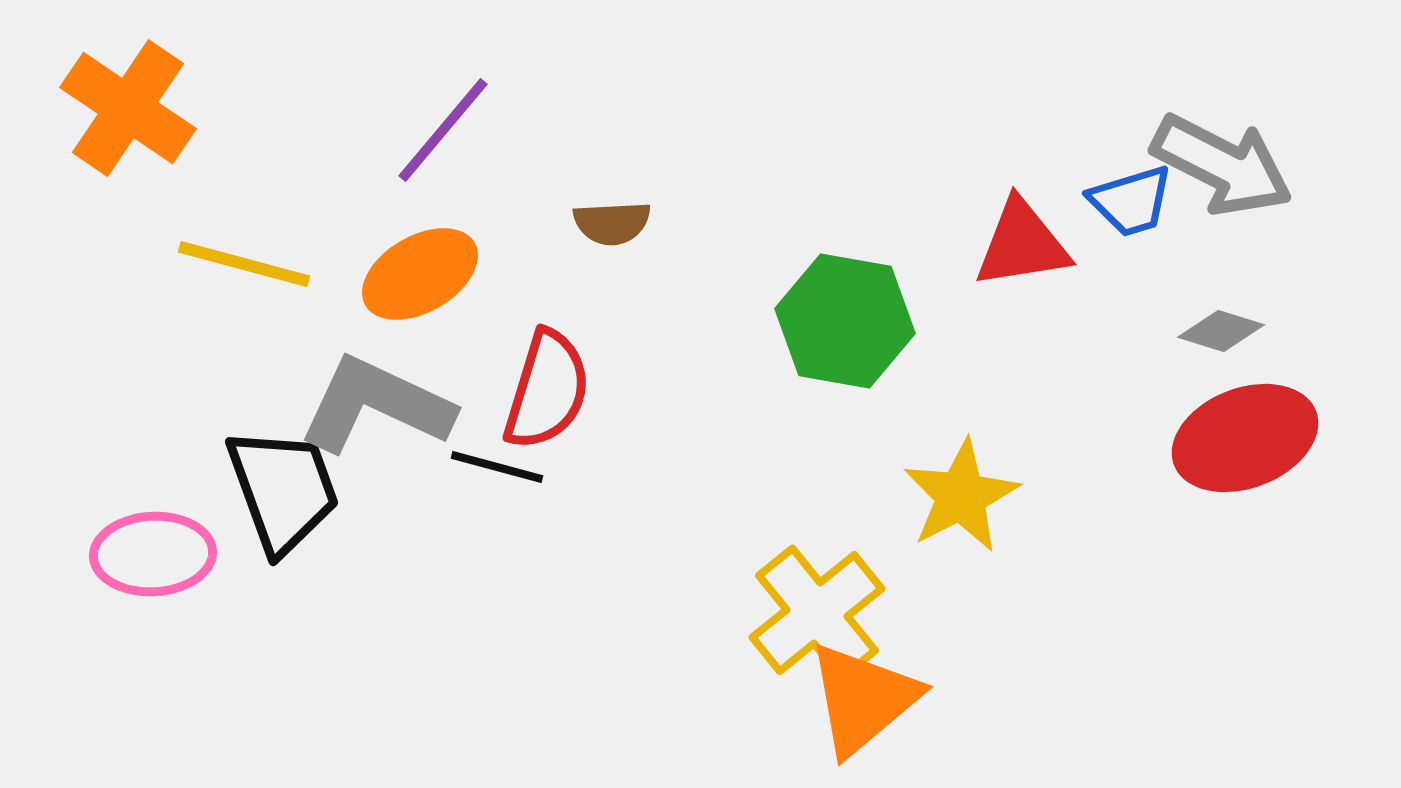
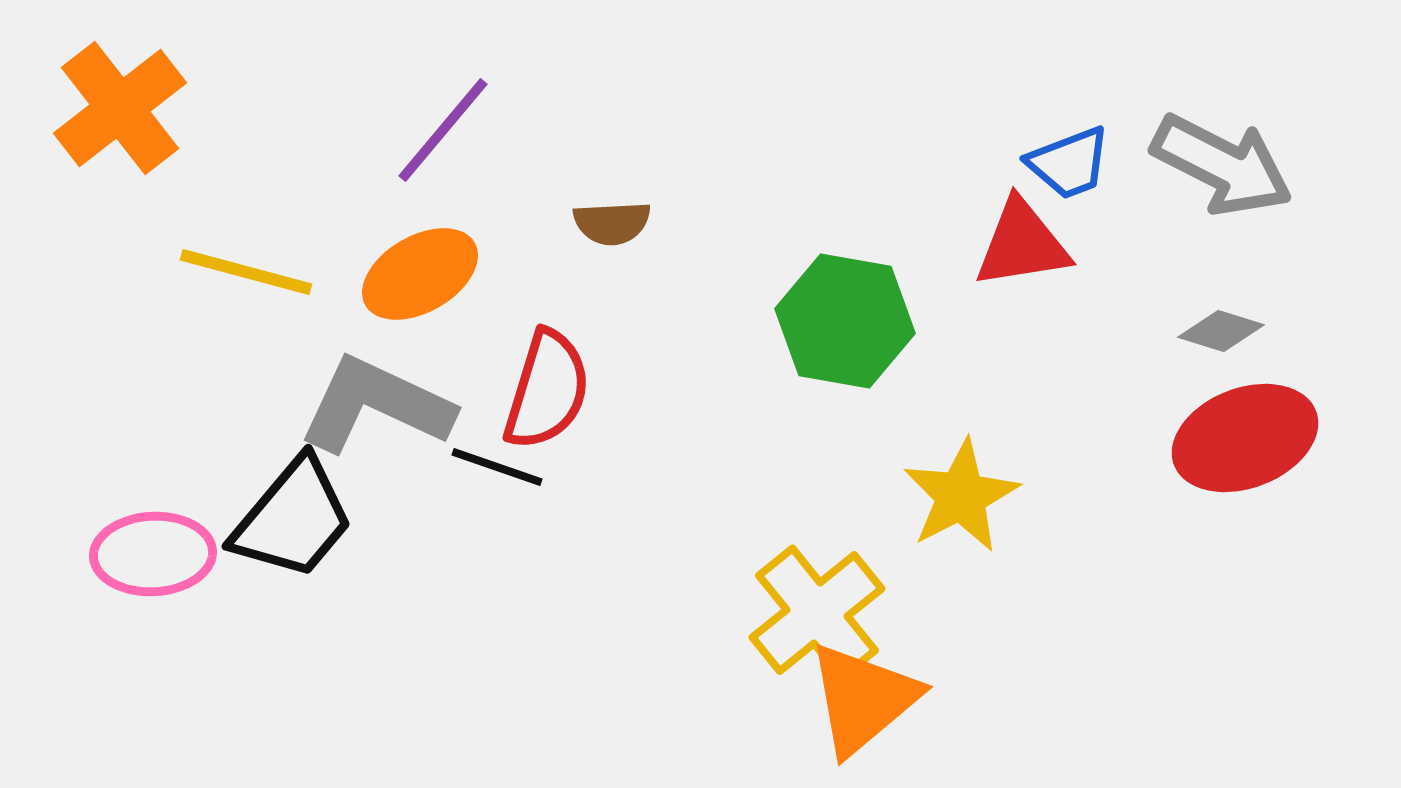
orange cross: moved 8 px left; rotated 18 degrees clockwise
blue trapezoid: moved 62 px left, 38 px up; rotated 4 degrees counterclockwise
yellow line: moved 2 px right, 8 px down
black line: rotated 4 degrees clockwise
black trapezoid: moved 10 px right, 29 px down; rotated 60 degrees clockwise
